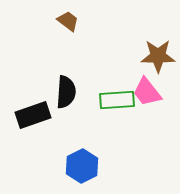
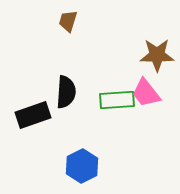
brown trapezoid: rotated 110 degrees counterclockwise
brown star: moved 1 px left, 1 px up
pink trapezoid: moved 1 px left, 1 px down
